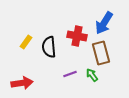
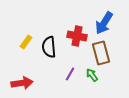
purple line: rotated 40 degrees counterclockwise
